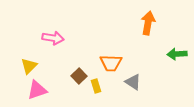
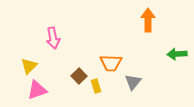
orange arrow: moved 3 px up; rotated 10 degrees counterclockwise
pink arrow: rotated 70 degrees clockwise
gray triangle: rotated 36 degrees clockwise
